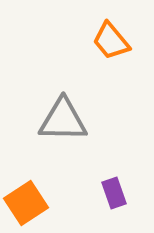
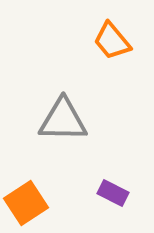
orange trapezoid: moved 1 px right
purple rectangle: moved 1 px left; rotated 44 degrees counterclockwise
